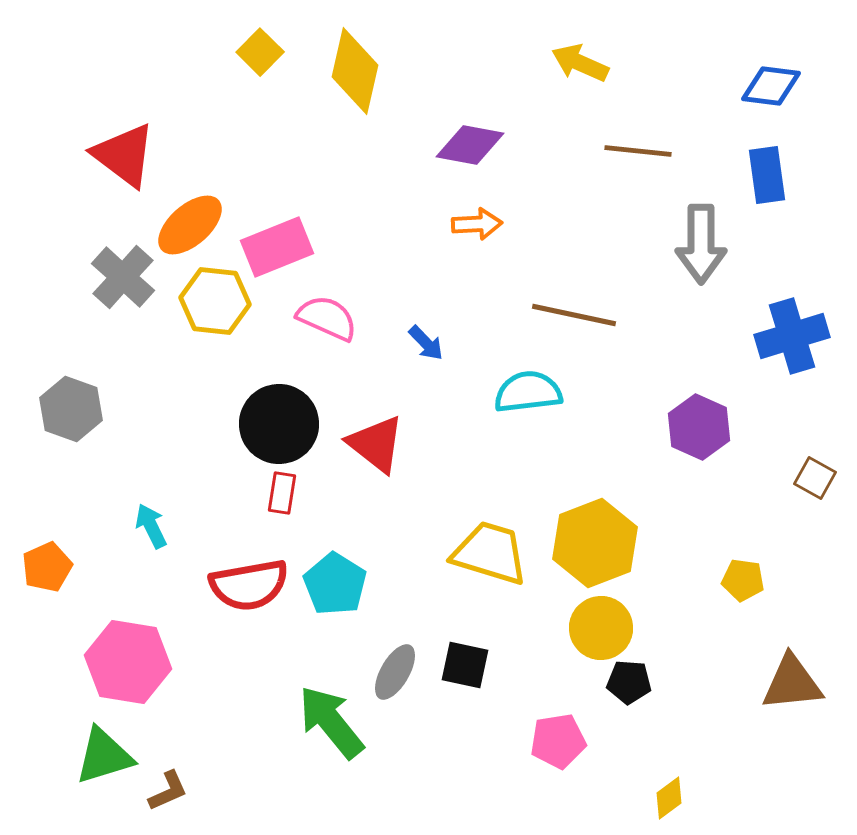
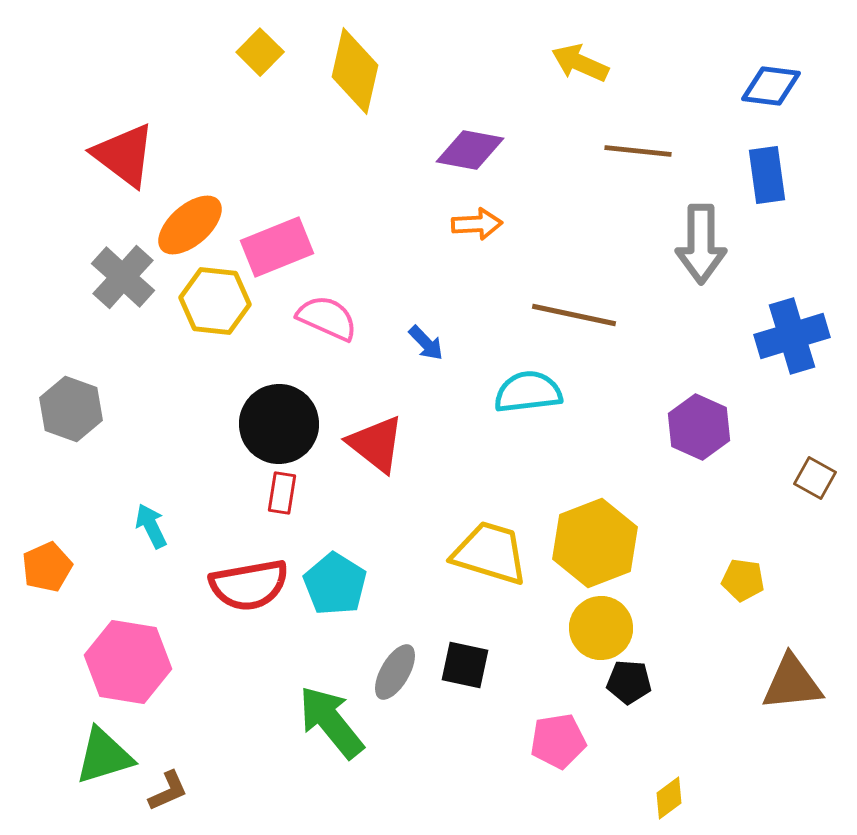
purple diamond at (470, 145): moved 5 px down
